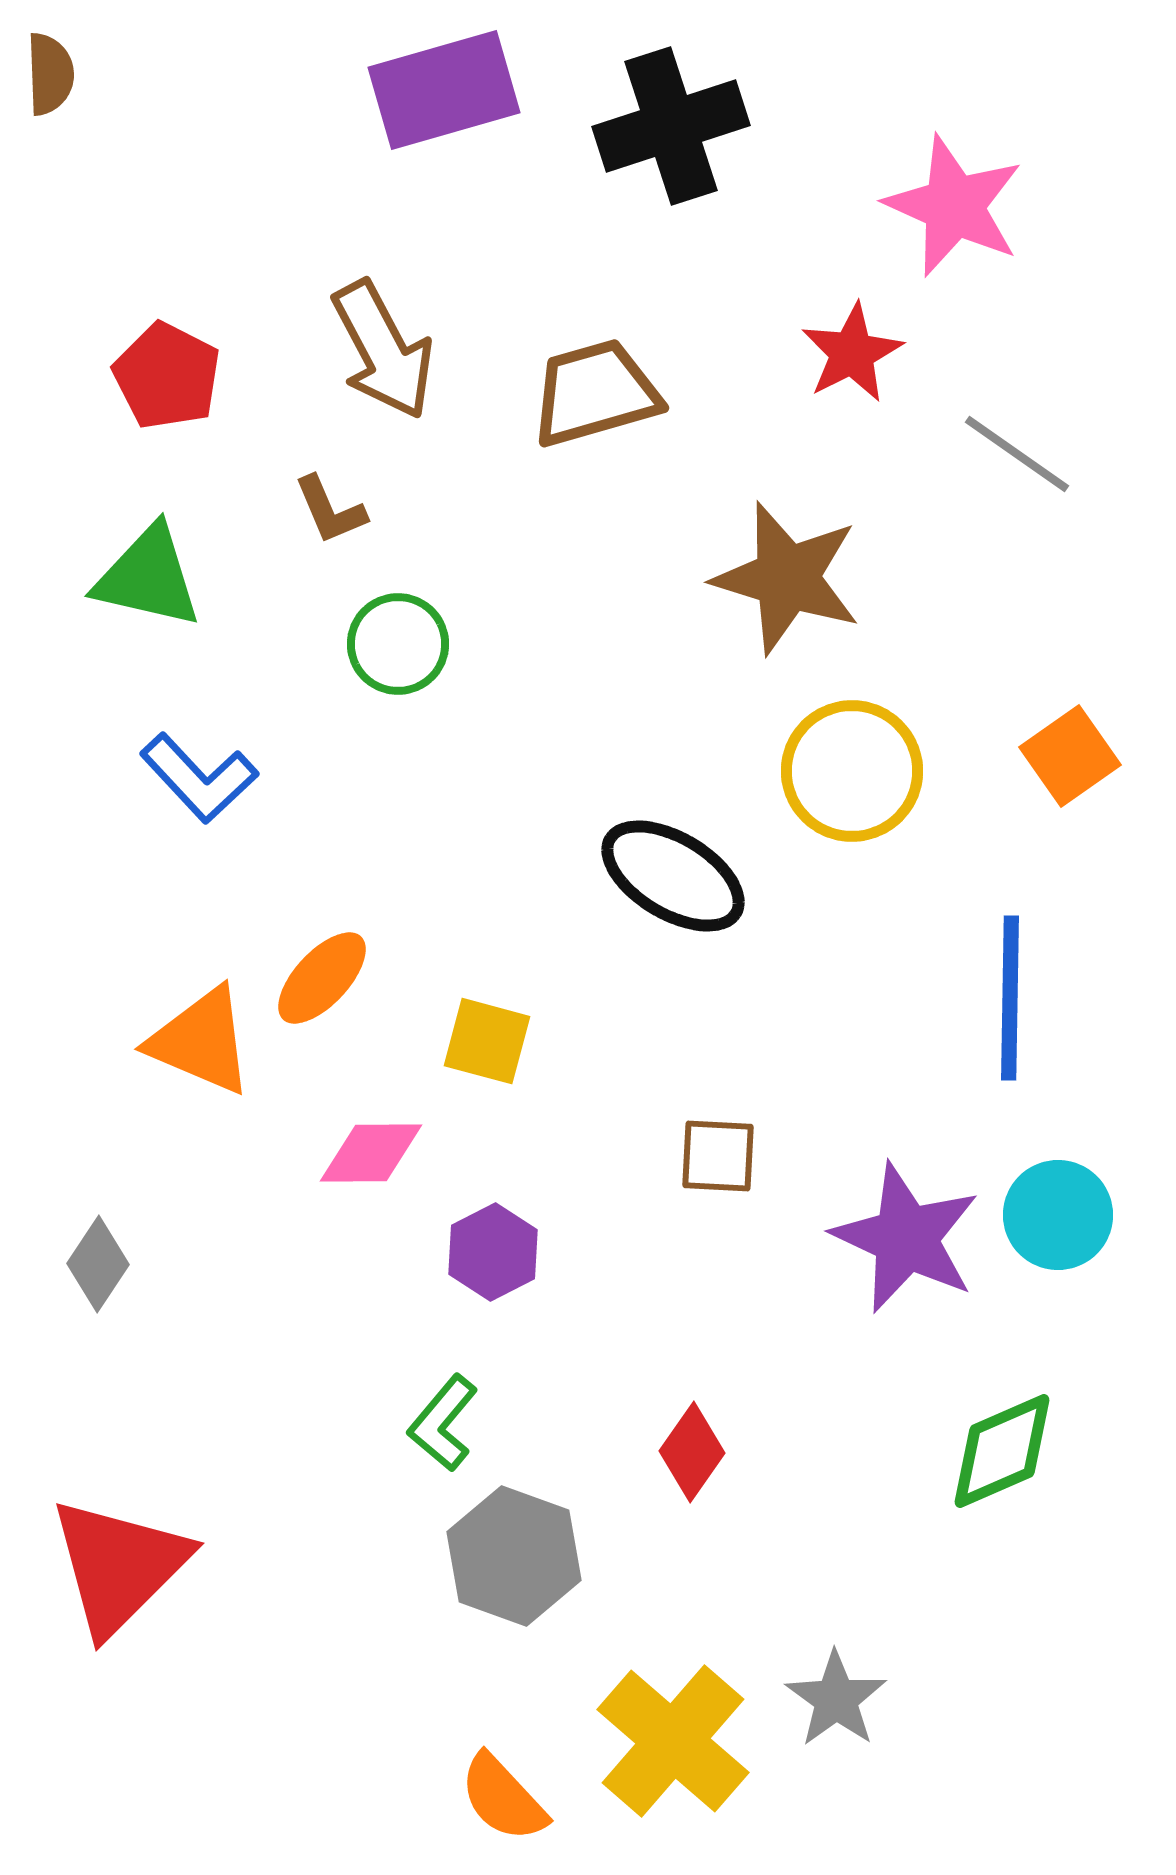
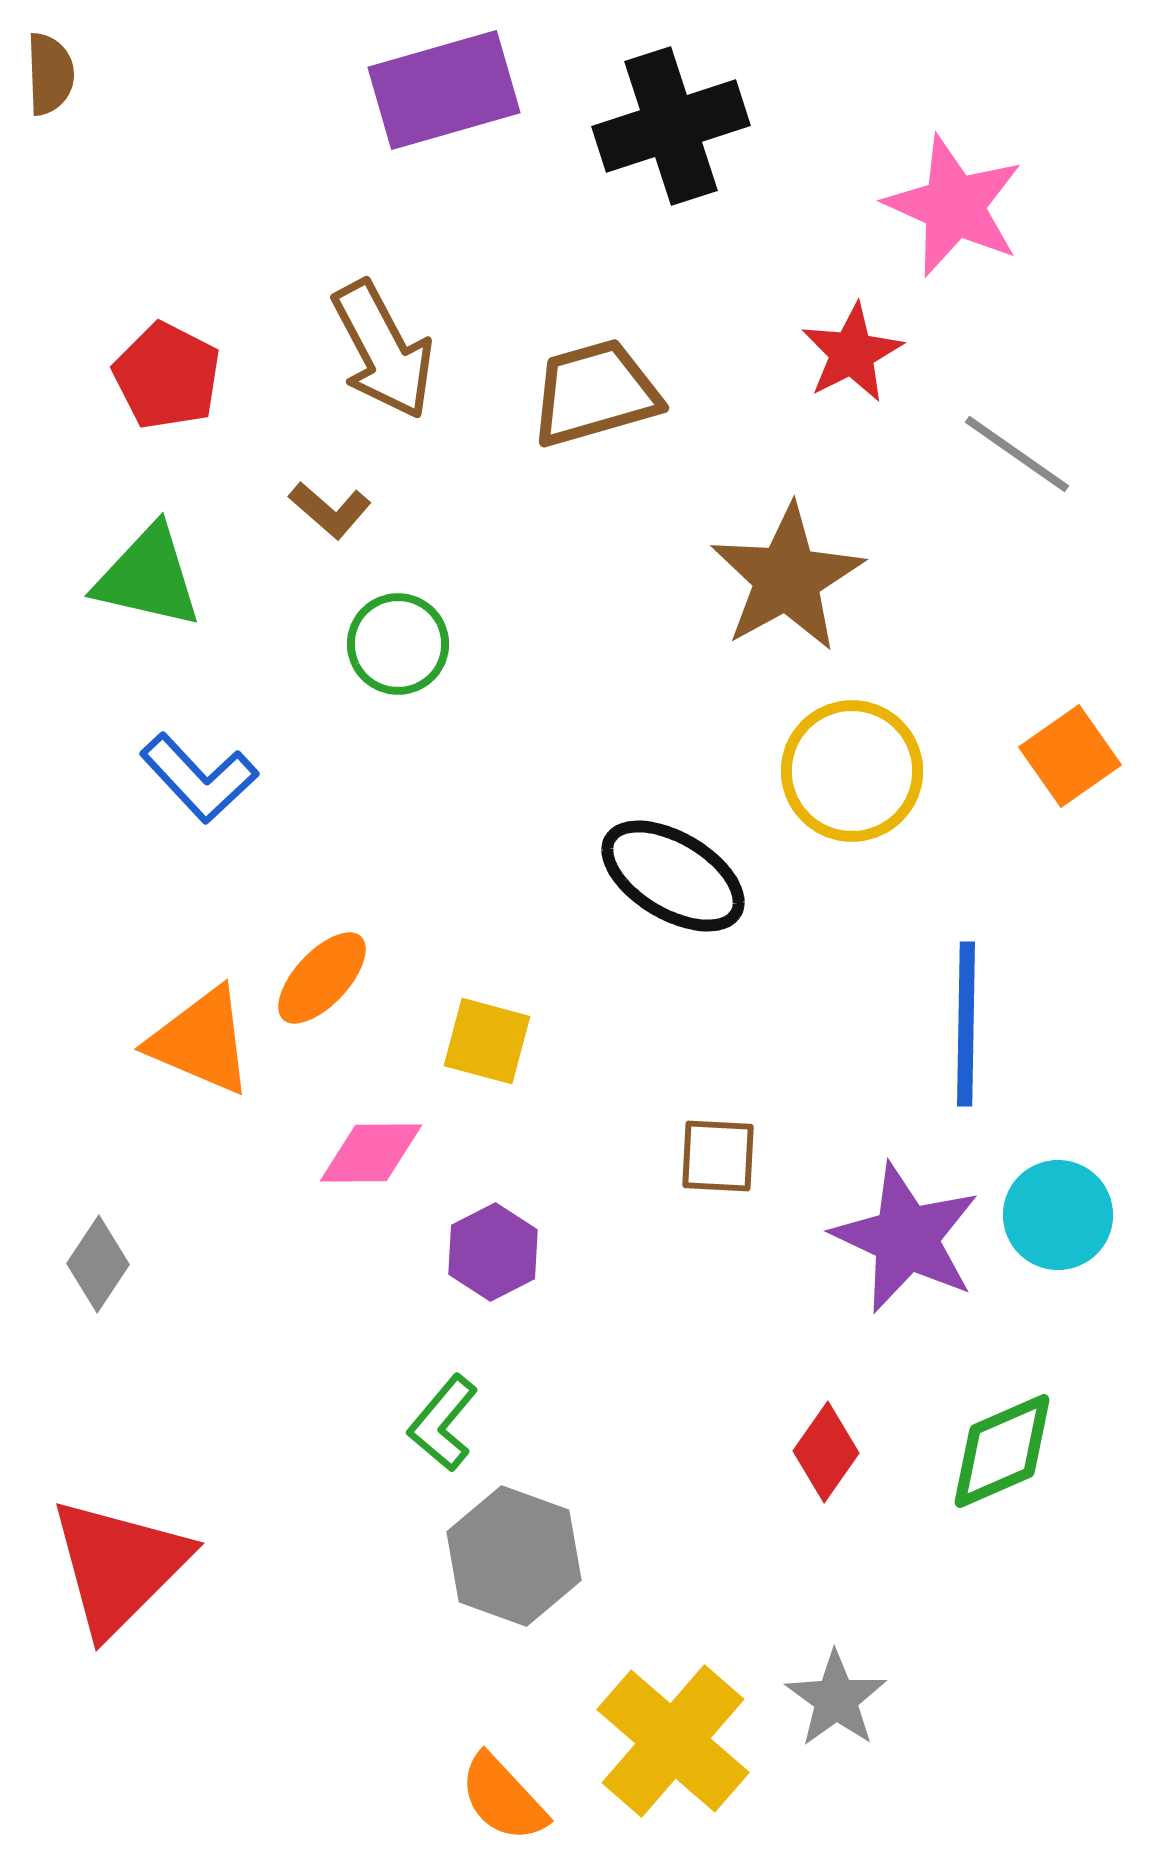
brown L-shape: rotated 26 degrees counterclockwise
brown star: rotated 26 degrees clockwise
blue line: moved 44 px left, 26 px down
red diamond: moved 134 px right
